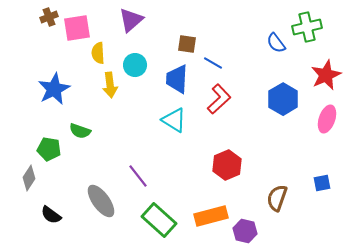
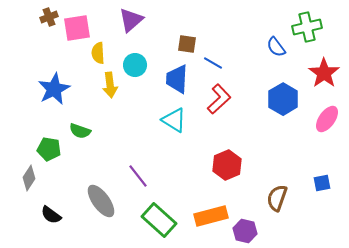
blue semicircle: moved 4 px down
red star: moved 2 px left, 2 px up; rotated 12 degrees counterclockwise
pink ellipse: rotated 16 degrees clockwise
